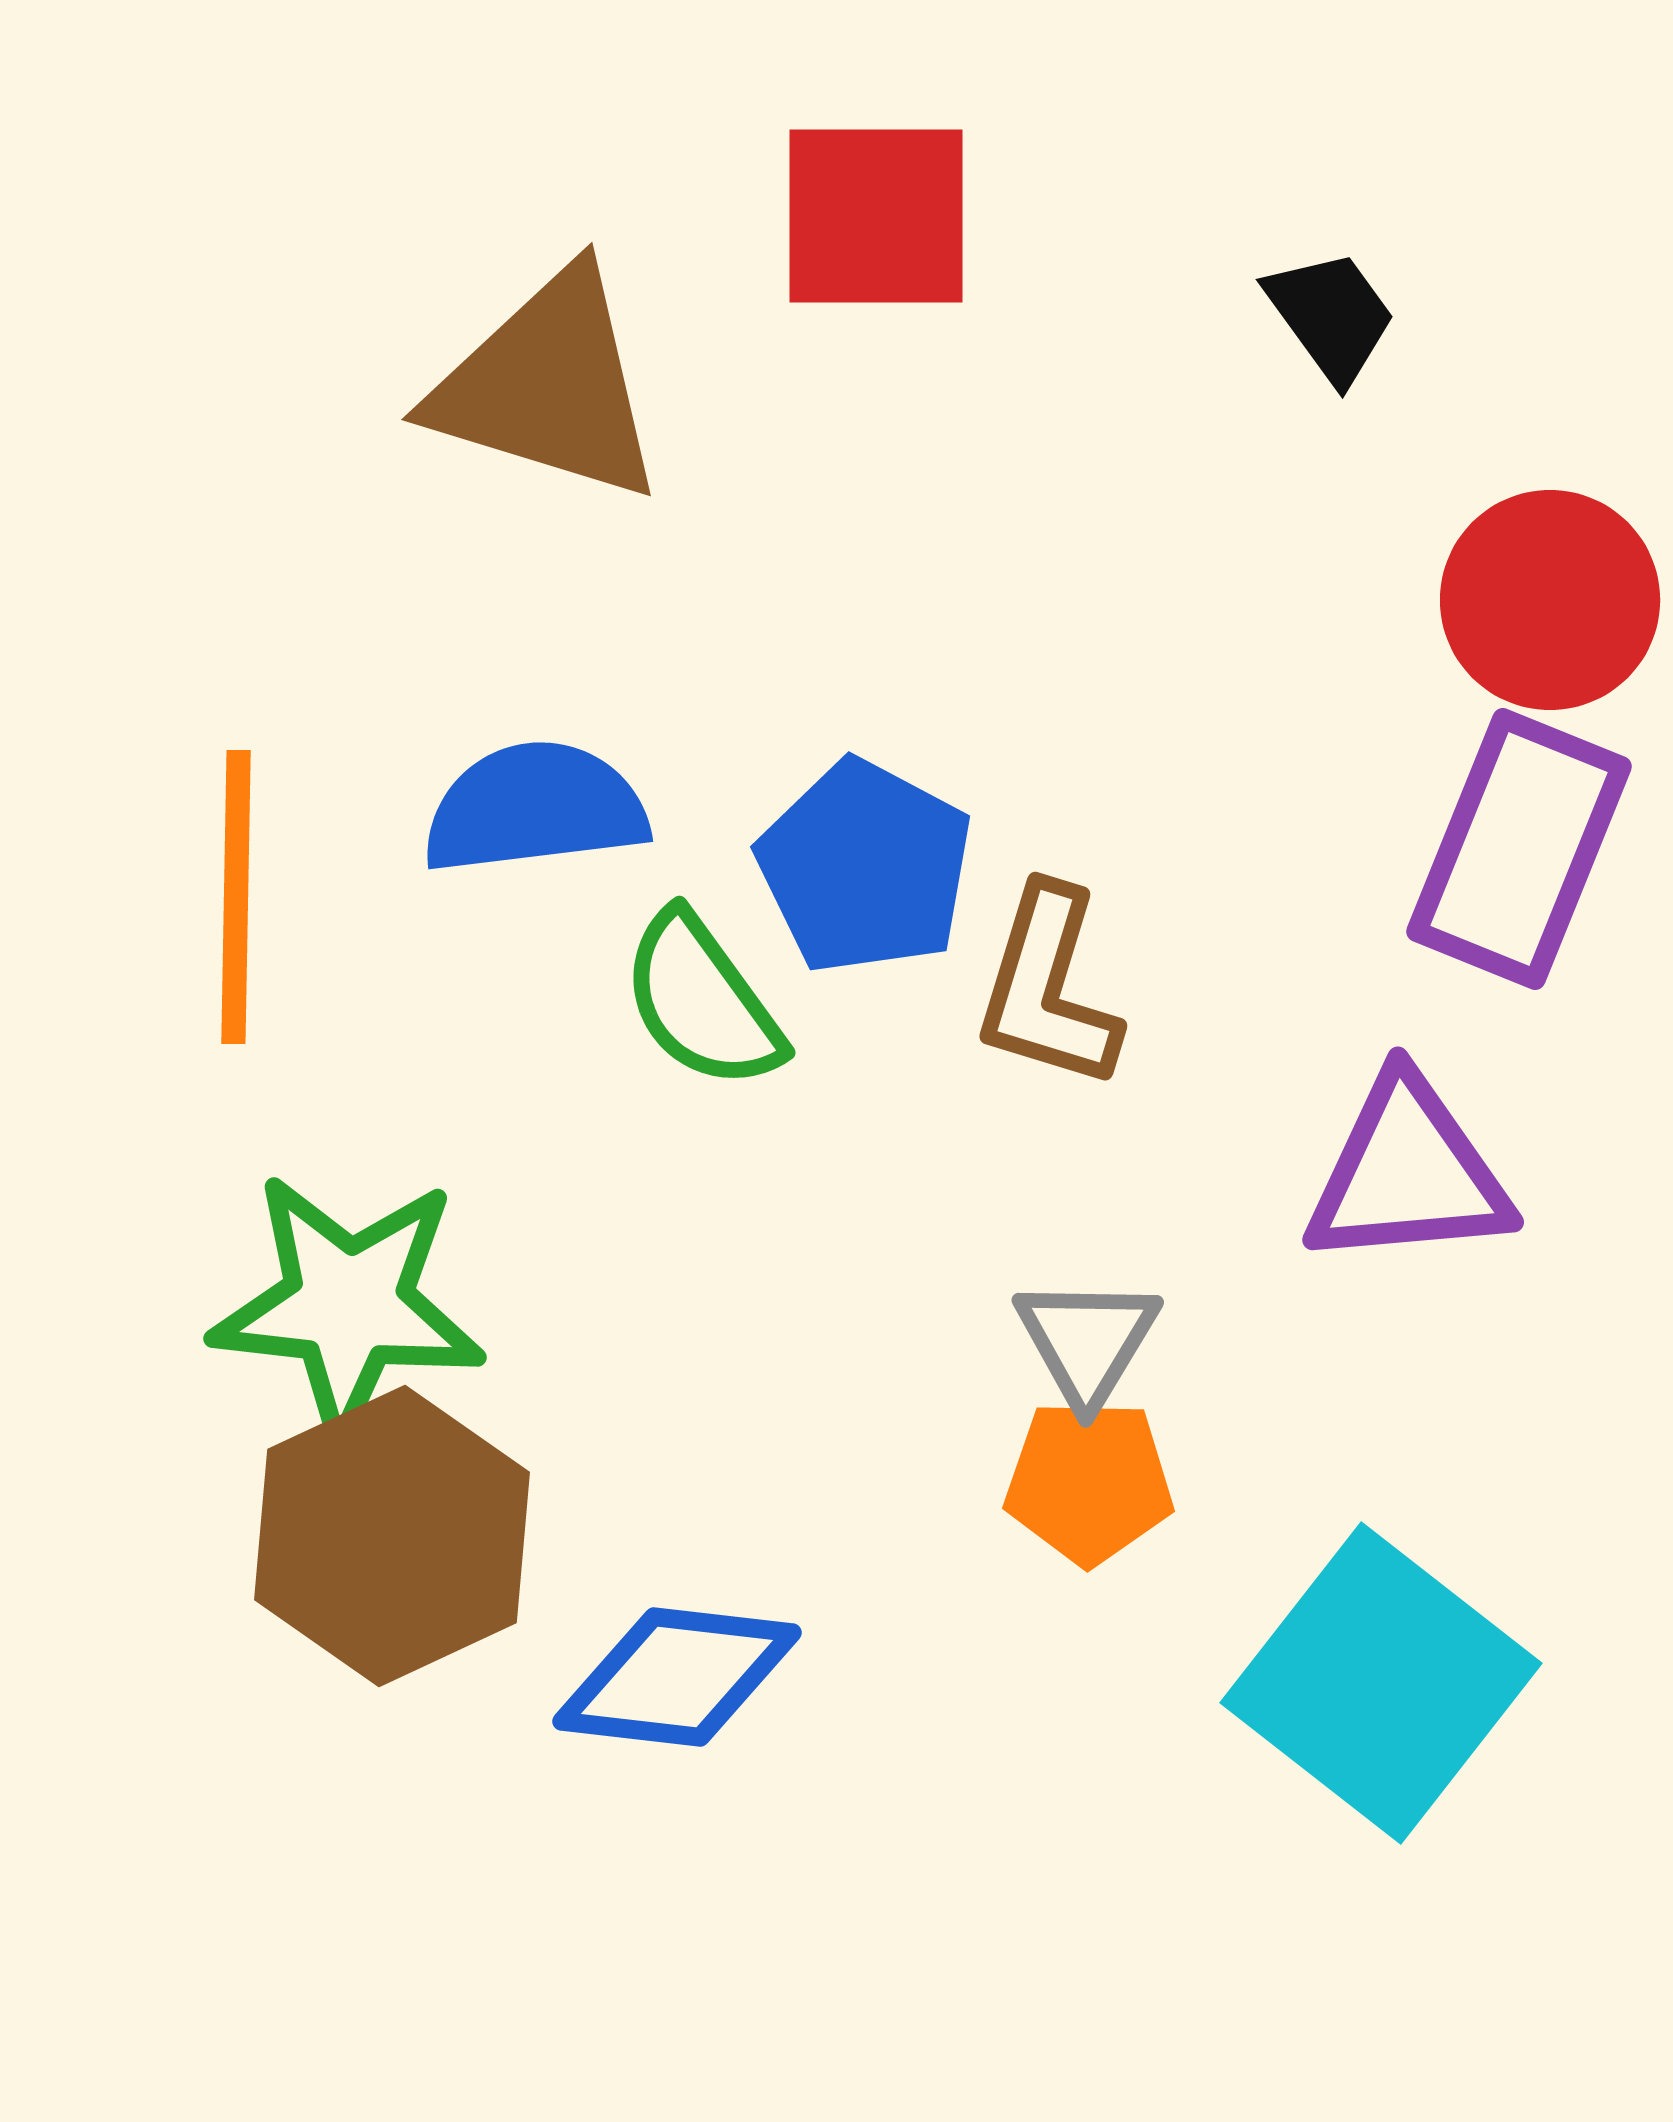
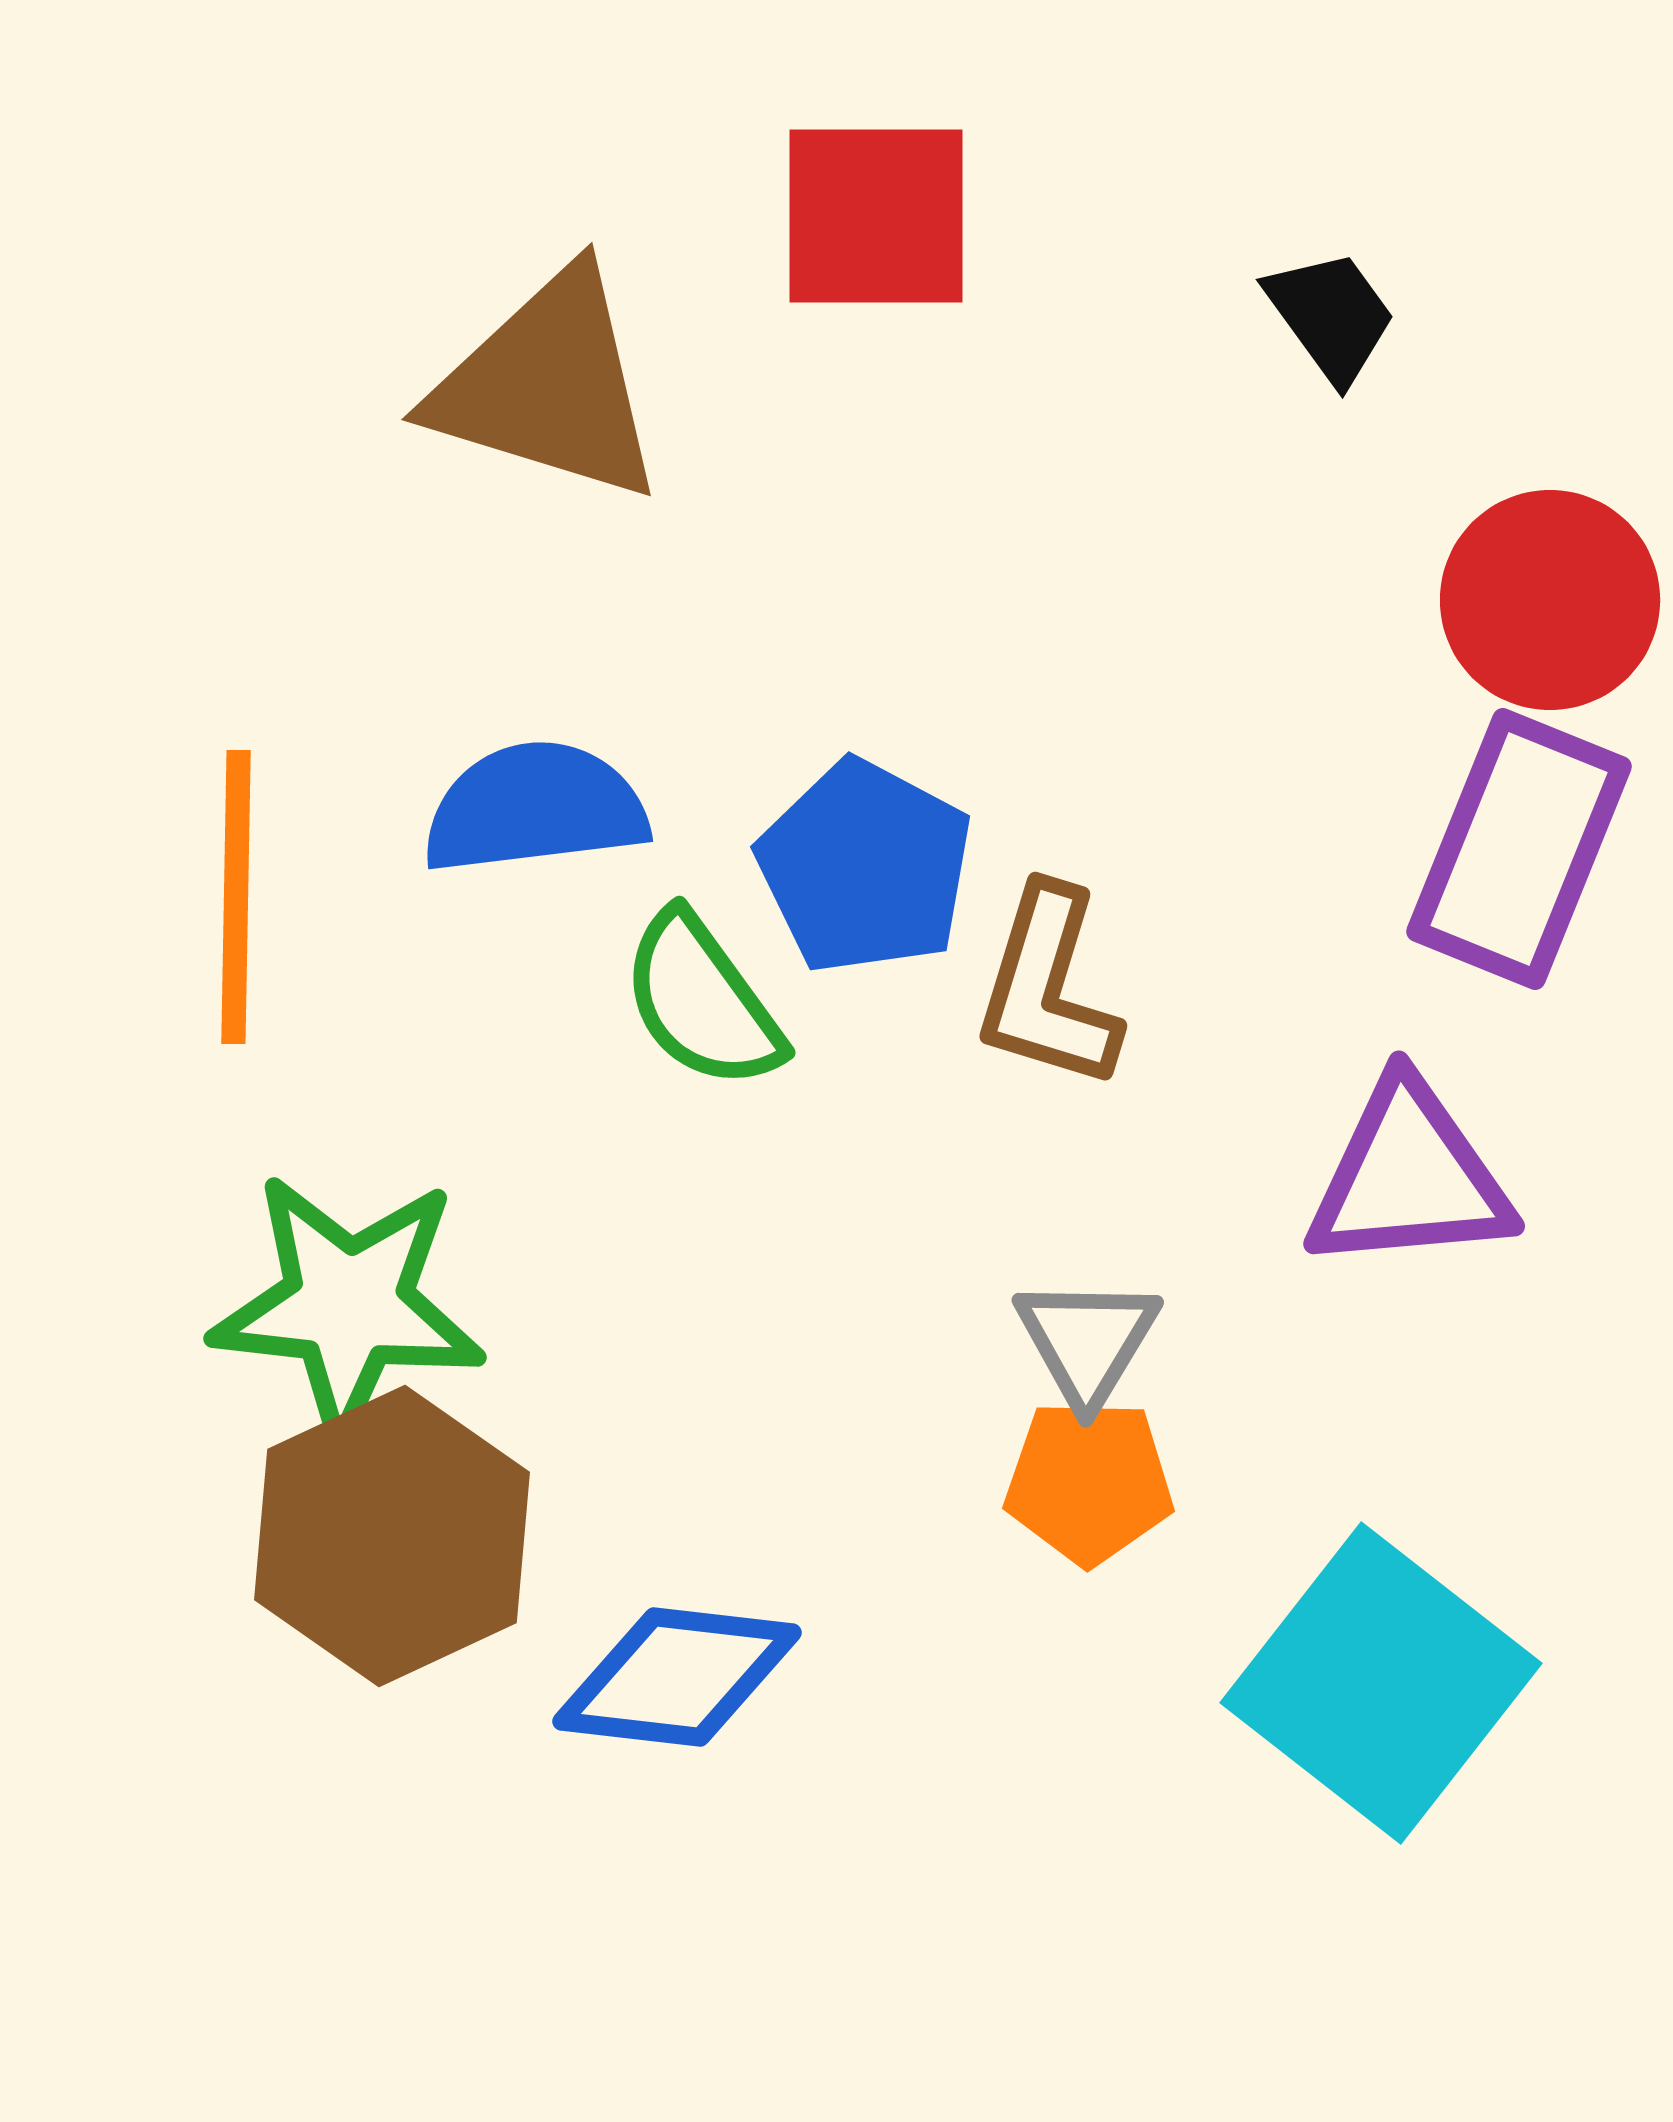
purple triangle: moved 1 px right, 4 px down
